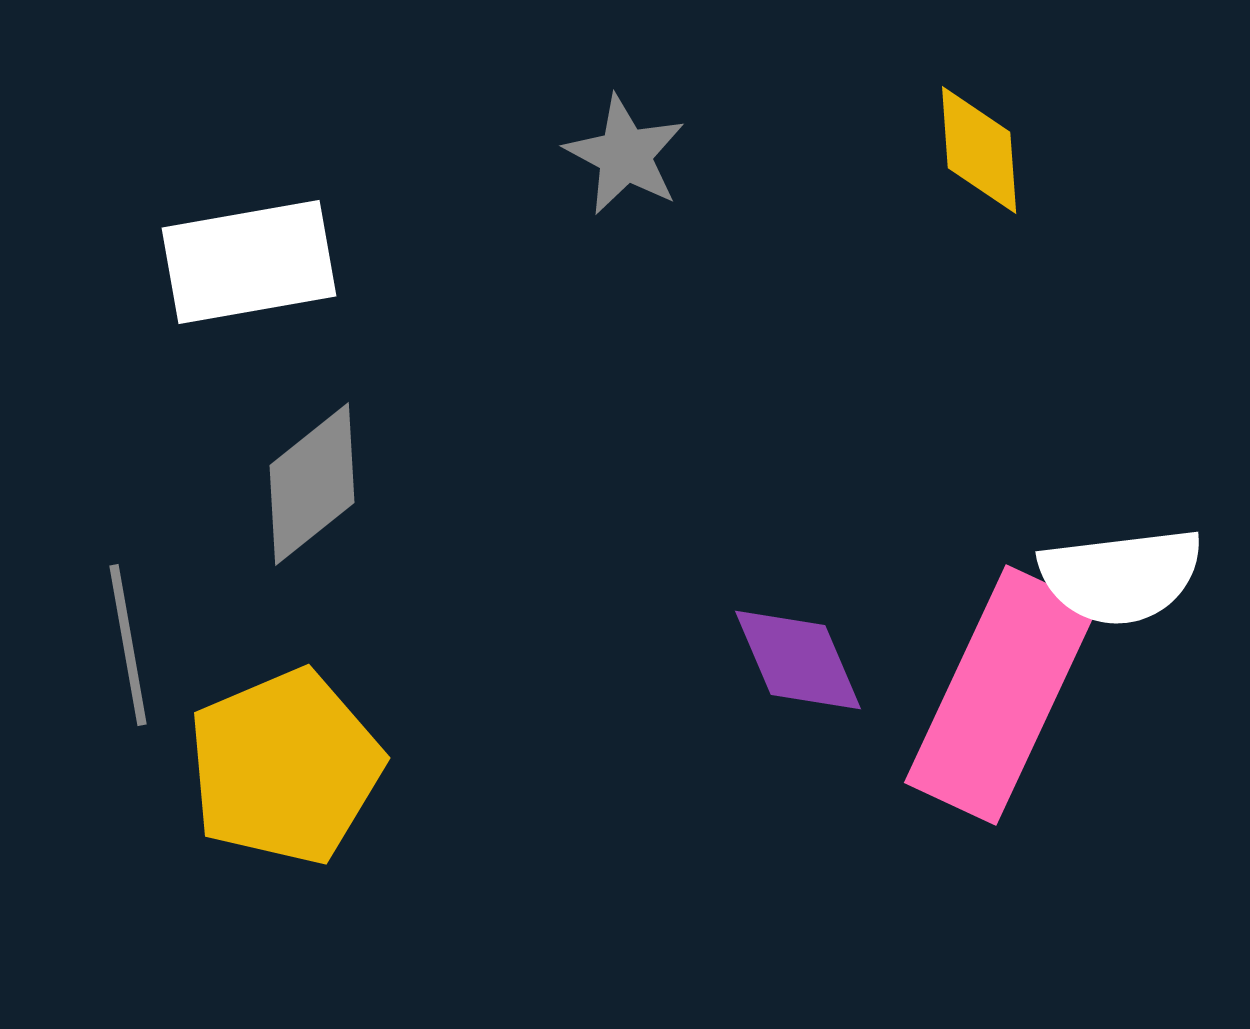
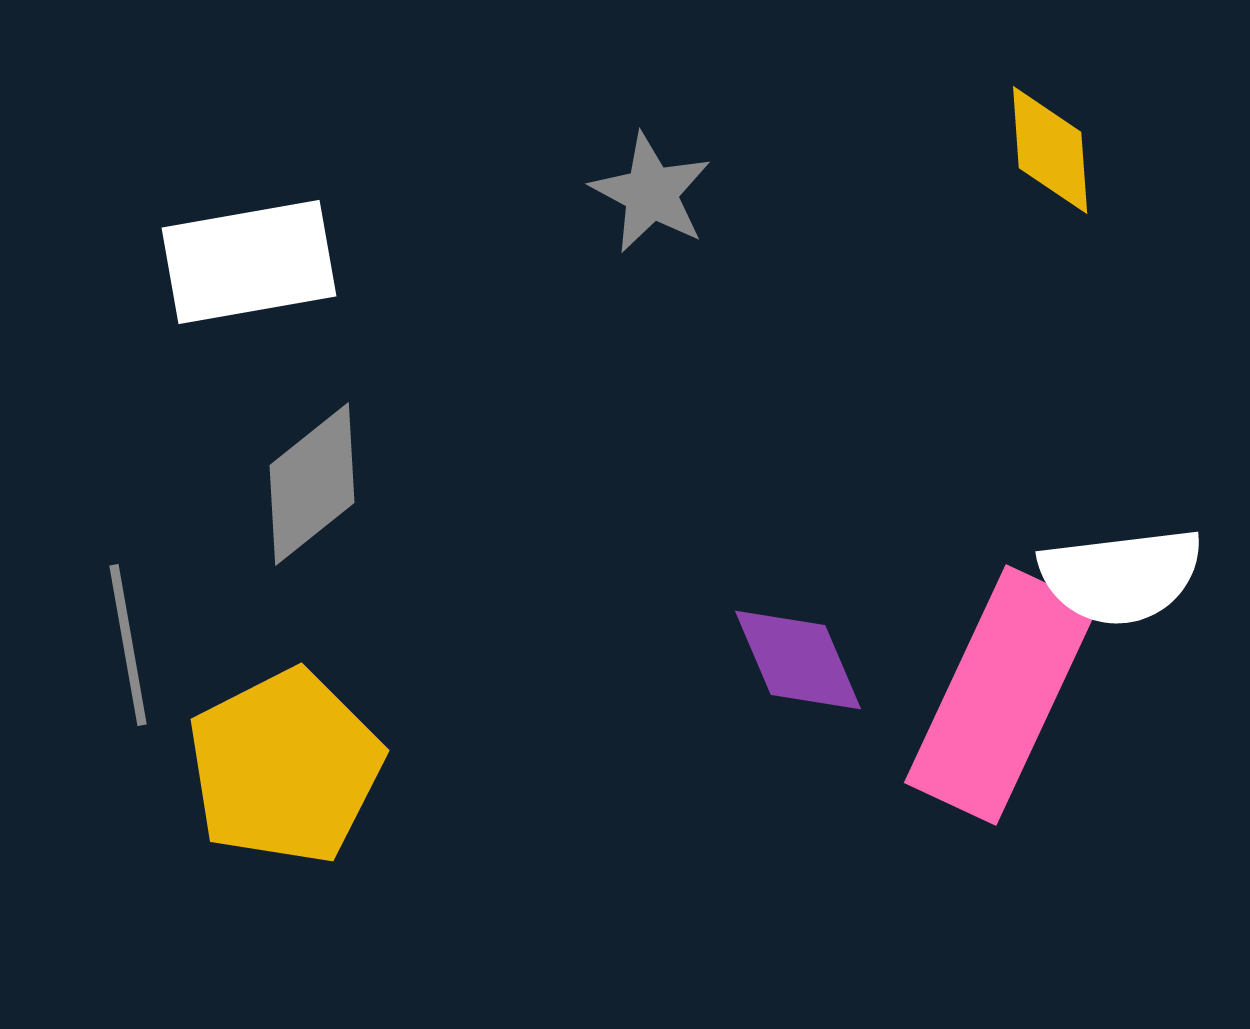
yellow diamond: moved 71 px right
gray star: moved 26 px right, 38 px down
yellow pentagon: rotated 4 degrees counterclockwise
